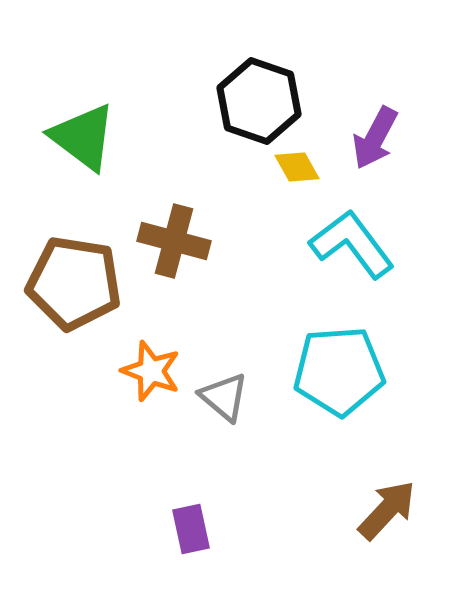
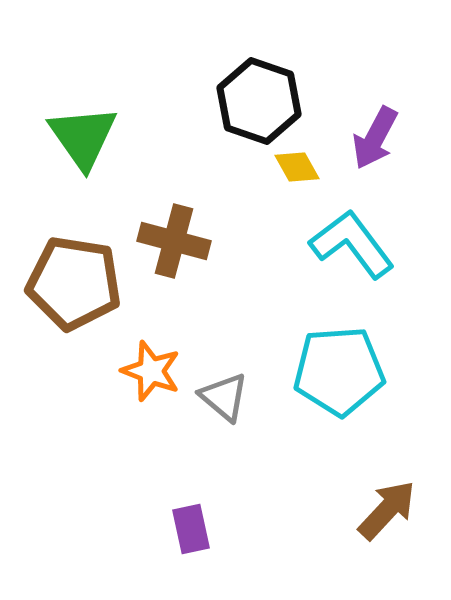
green triangle: rotated 18 degrees clockwise
